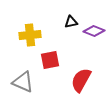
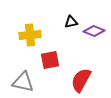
gray triangle: rotated 10 degrees counterclockwise
